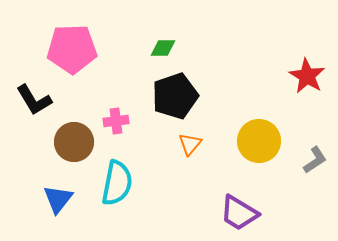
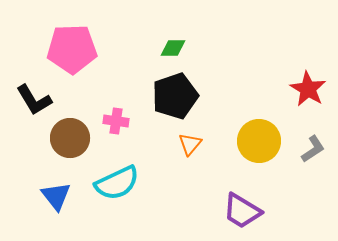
green diamond: moved 10 px right
red star: moved 1 px right, 13 px down
pink cross: rotated 15 degrees clockwise
brown circle: moved 4 px left, 4 px up
gray L-shape: moved 2 px left, 11 px up
cyan semicircle: rotated 54 degrees clockwise
blue triangle: moved 2 px left, 3 px up; rotated 16 degrees counterclockwise
purple trapezoid: moved 3 px right, 2 px up
